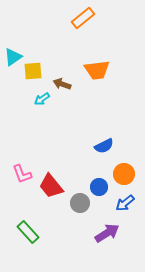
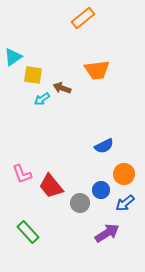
yellow square: moved 4 px down; rotated 12 degrees clockwise
brown arrow: moved 4 px down
blue circle: moved 2 px right, 3 px down
